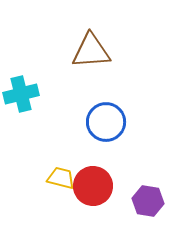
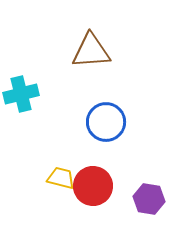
purple hexagon: moved 1 px right, 2 px up
